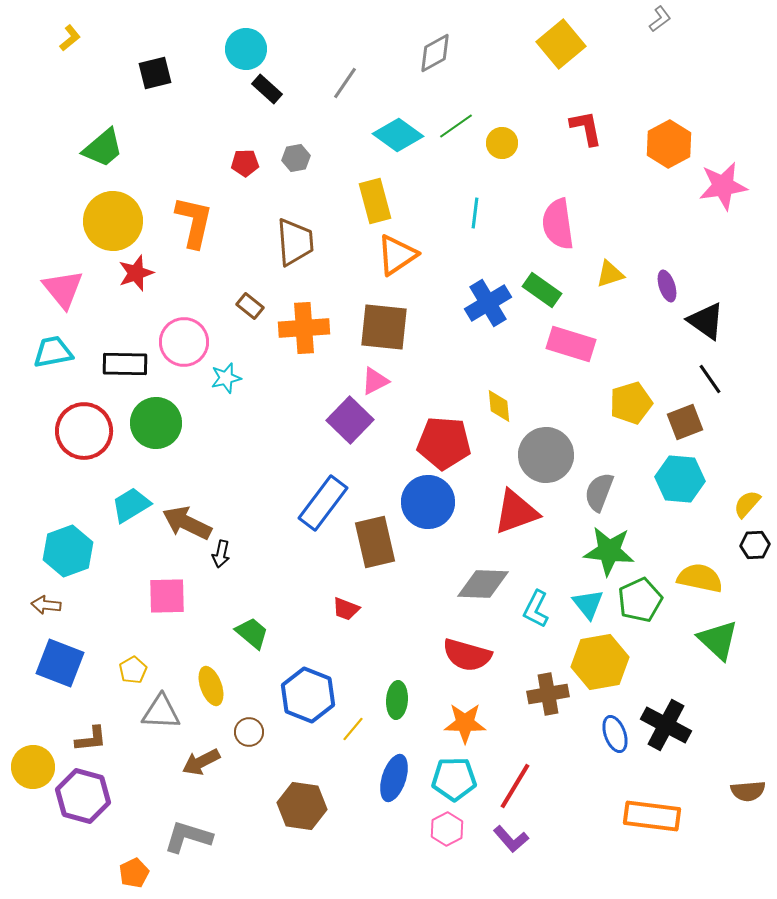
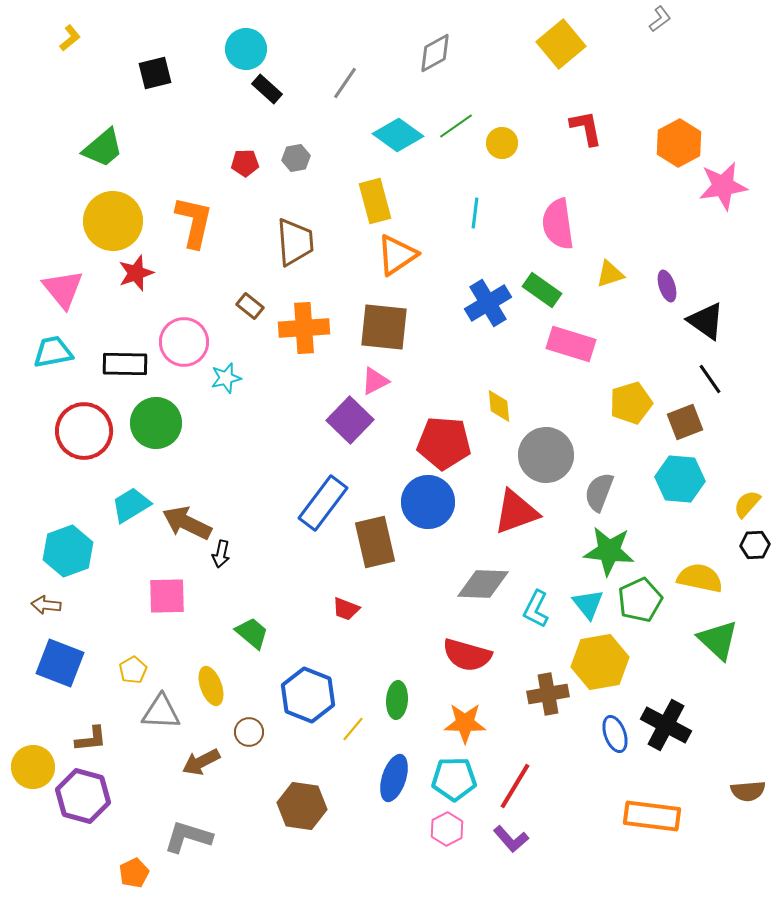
orange hexagon at (669, 144): moved 10 px right, 1 px up
